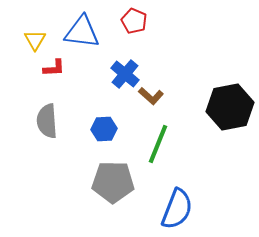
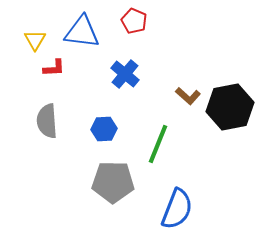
brown L-shape: moved 37 px right
